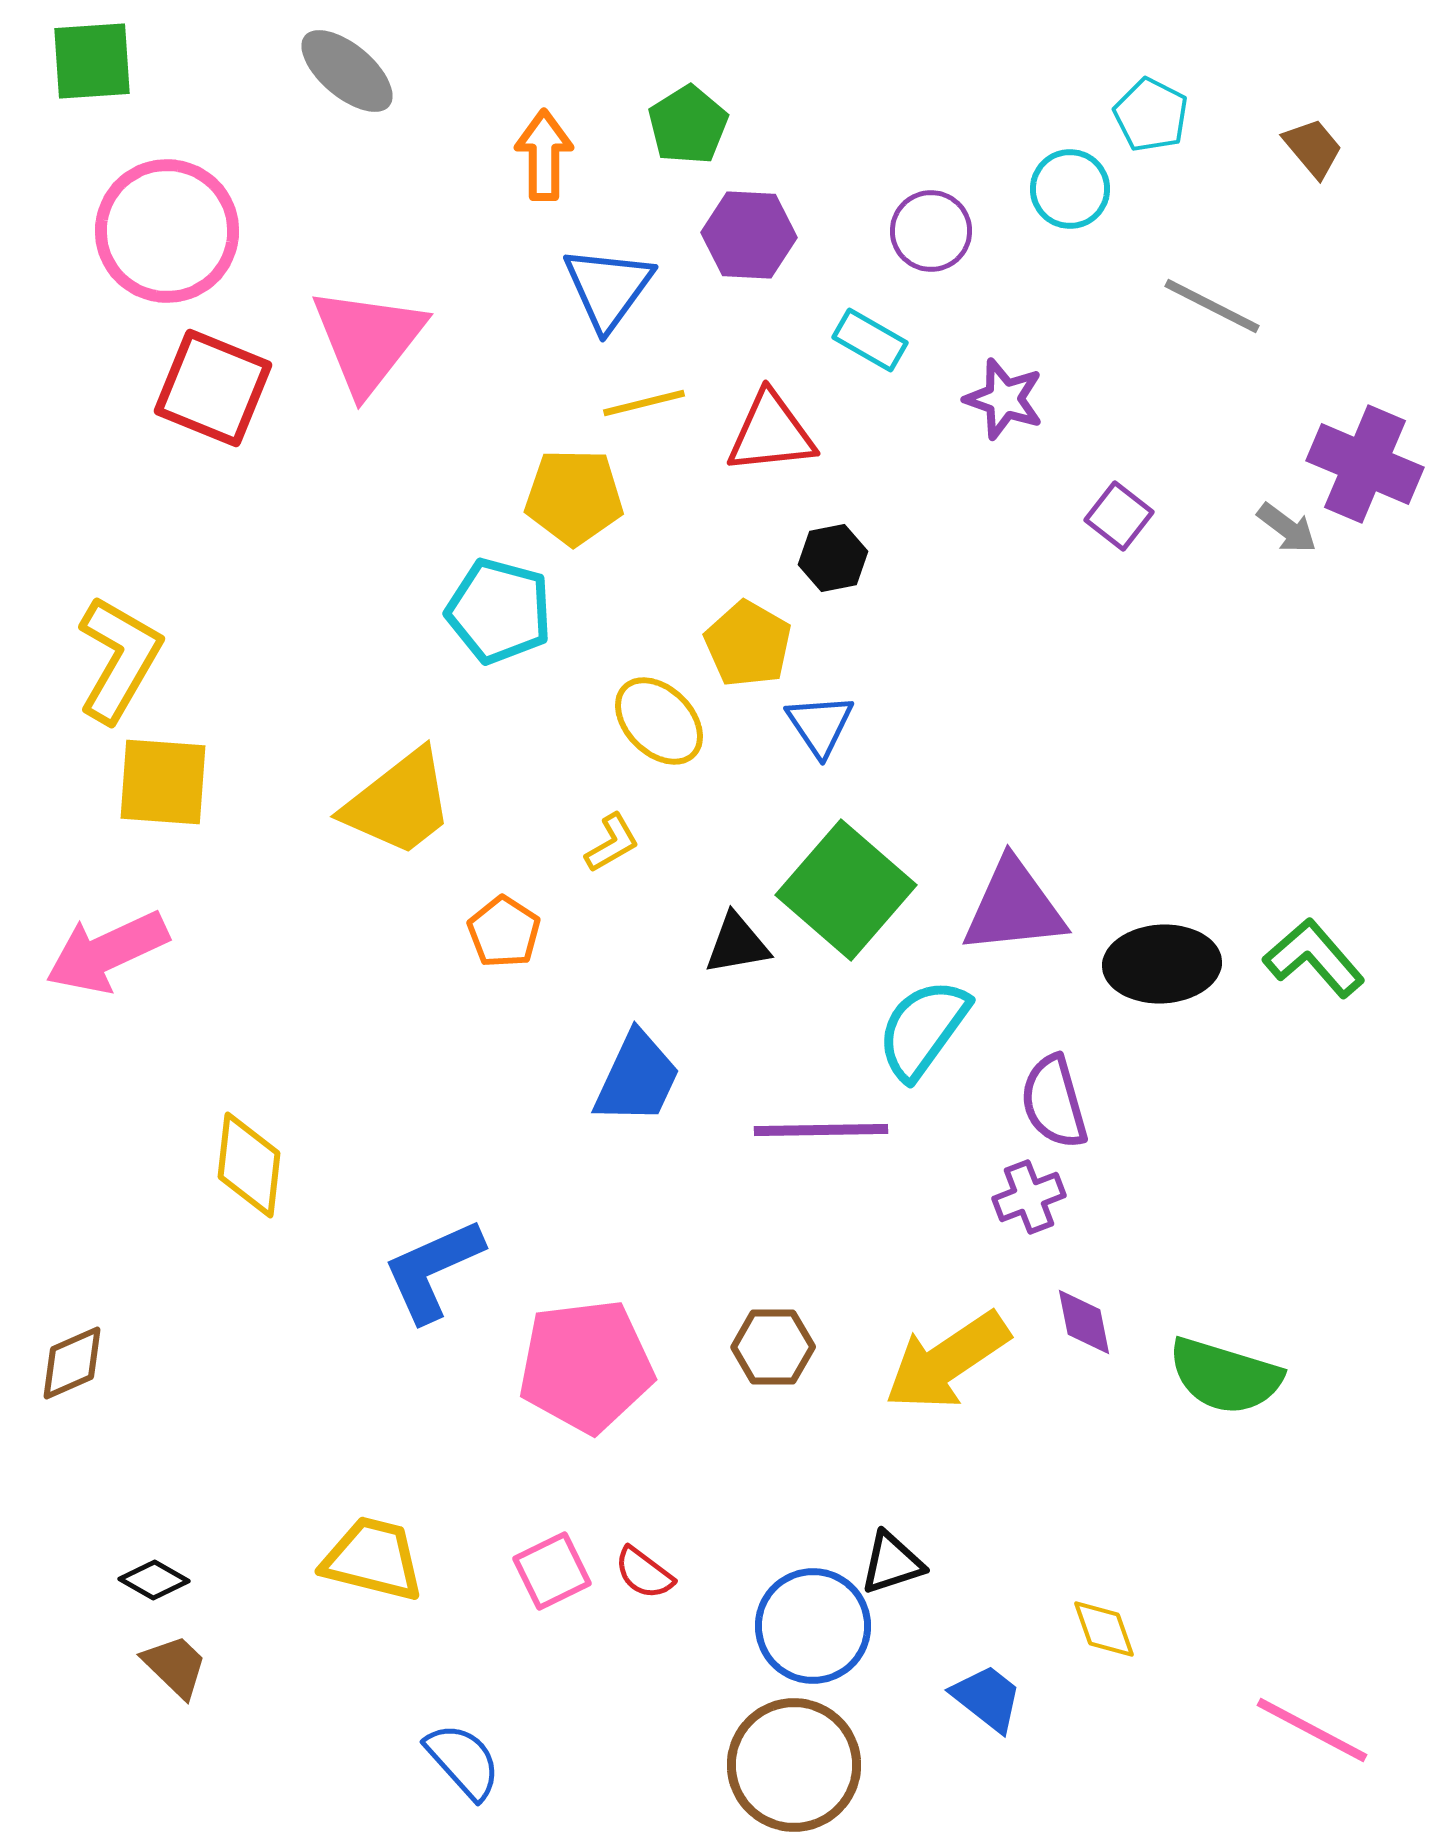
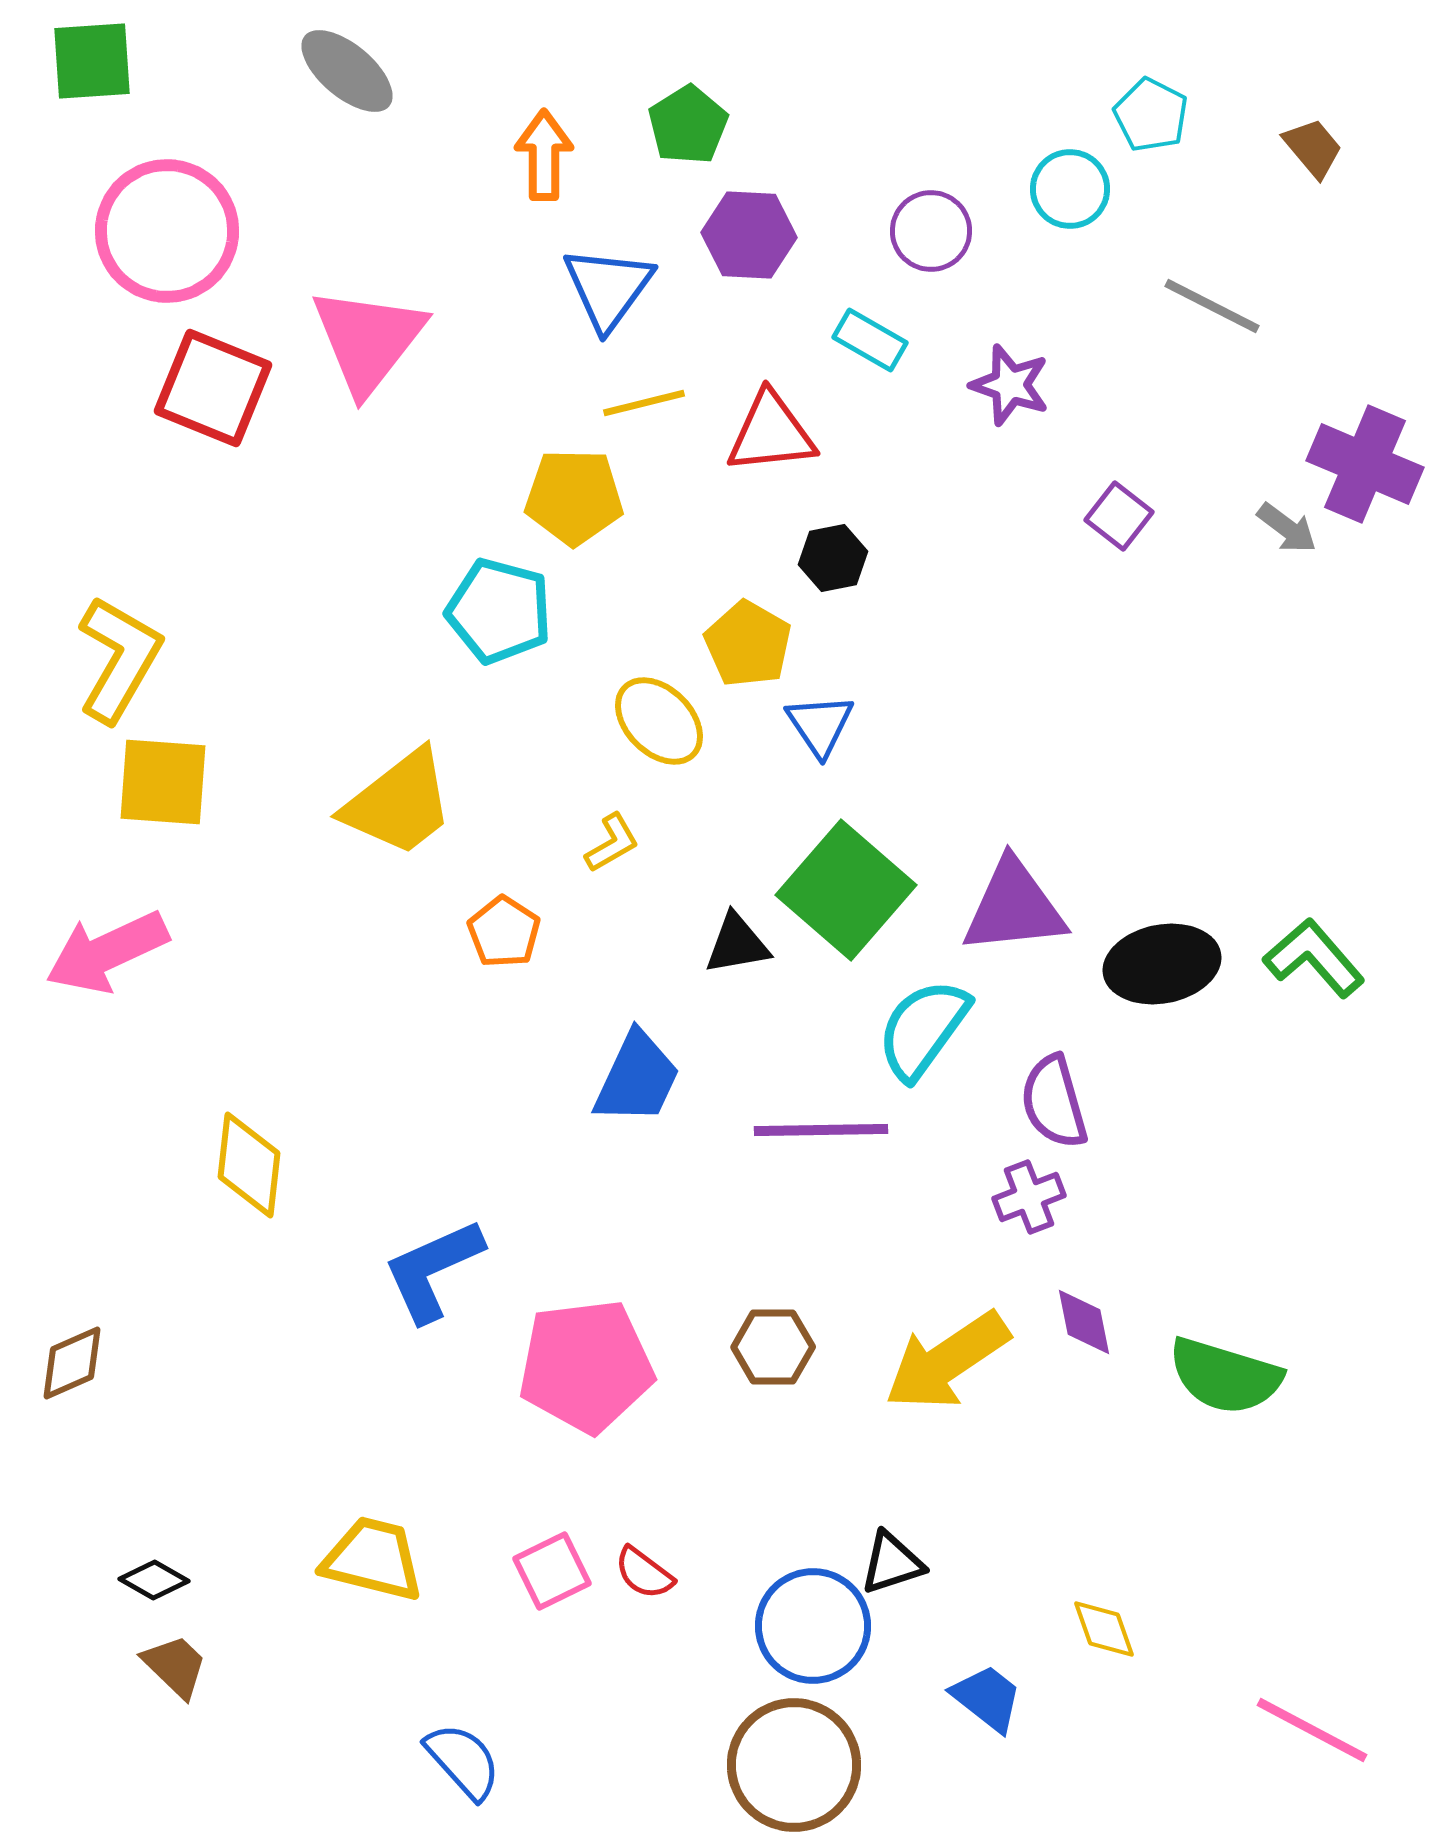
purple star at (1004, 399): moved 6 px right, 14 px up
black ellipse at (1162, 964): rotated 8 degrees counterclockwise
